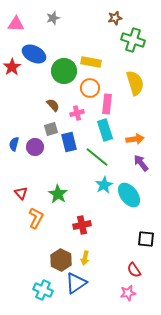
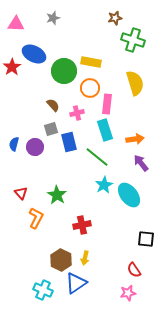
green star: moved 1 px left, 1 px down
